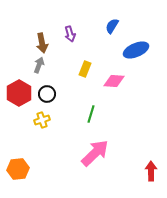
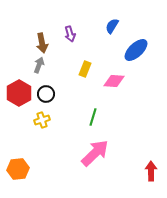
blue ellipse: rotated 20 degrees counterclockwise
black circle: moved 1 px left
green line: moved 2 px right, 3 px down
